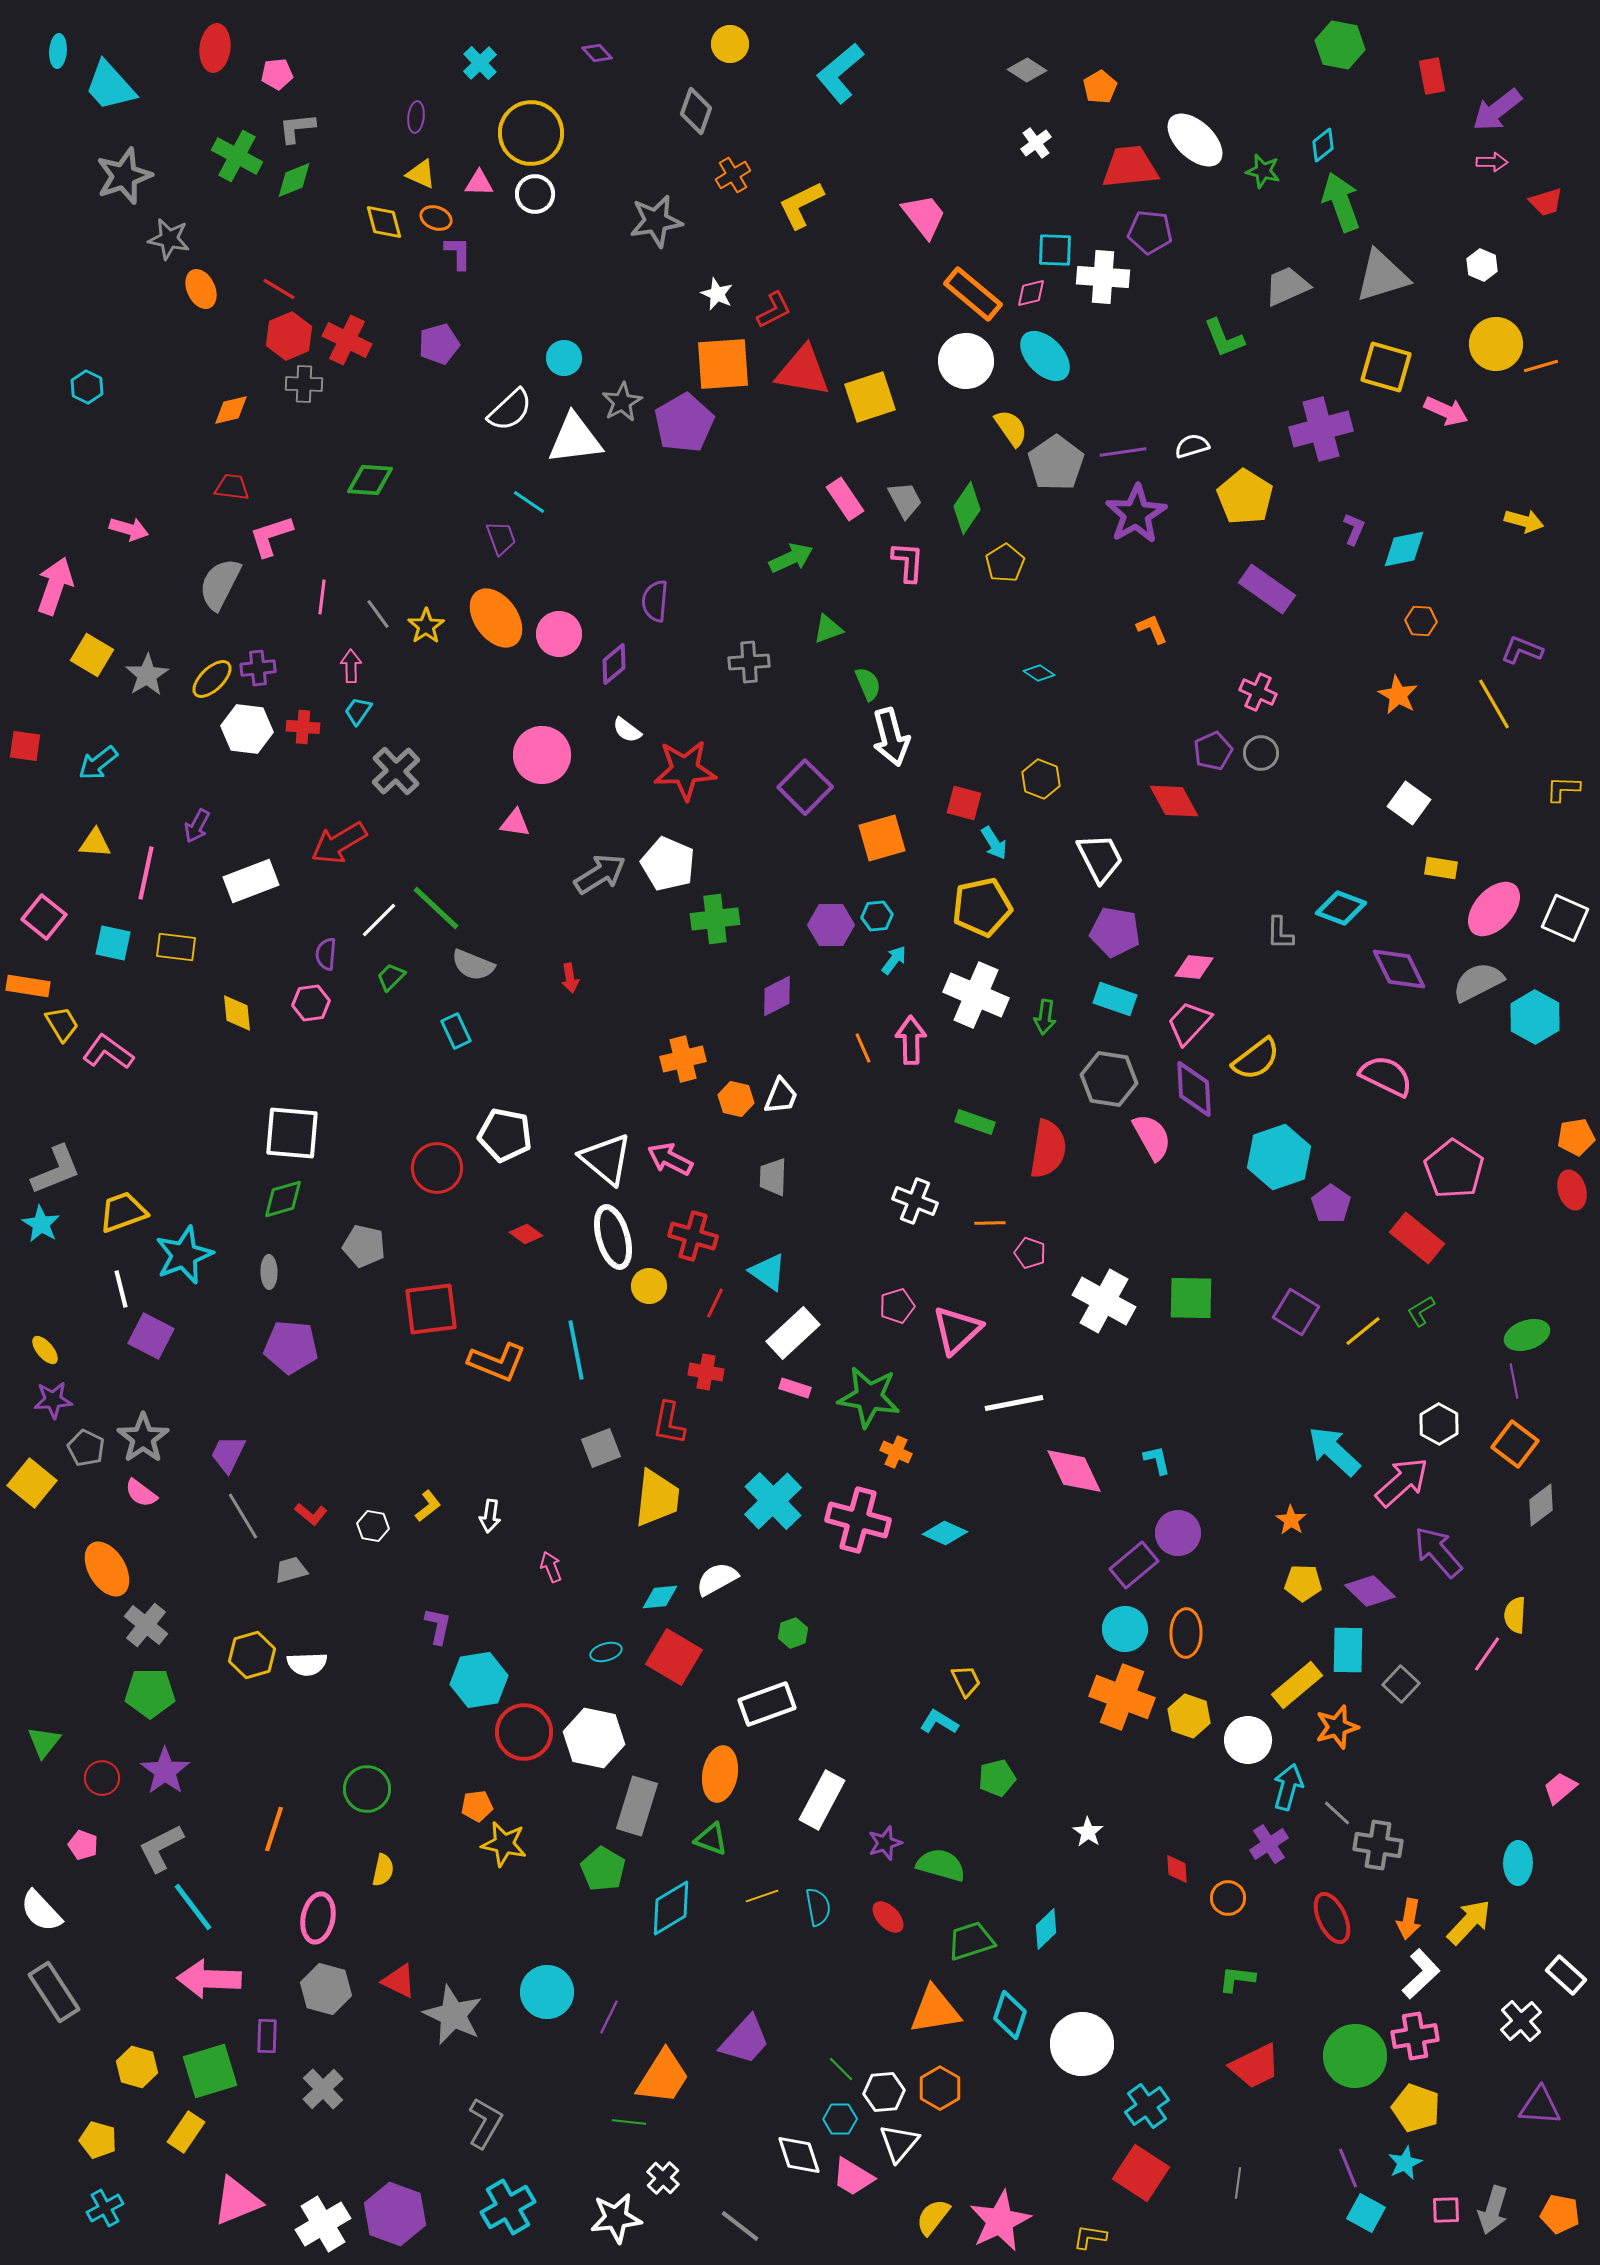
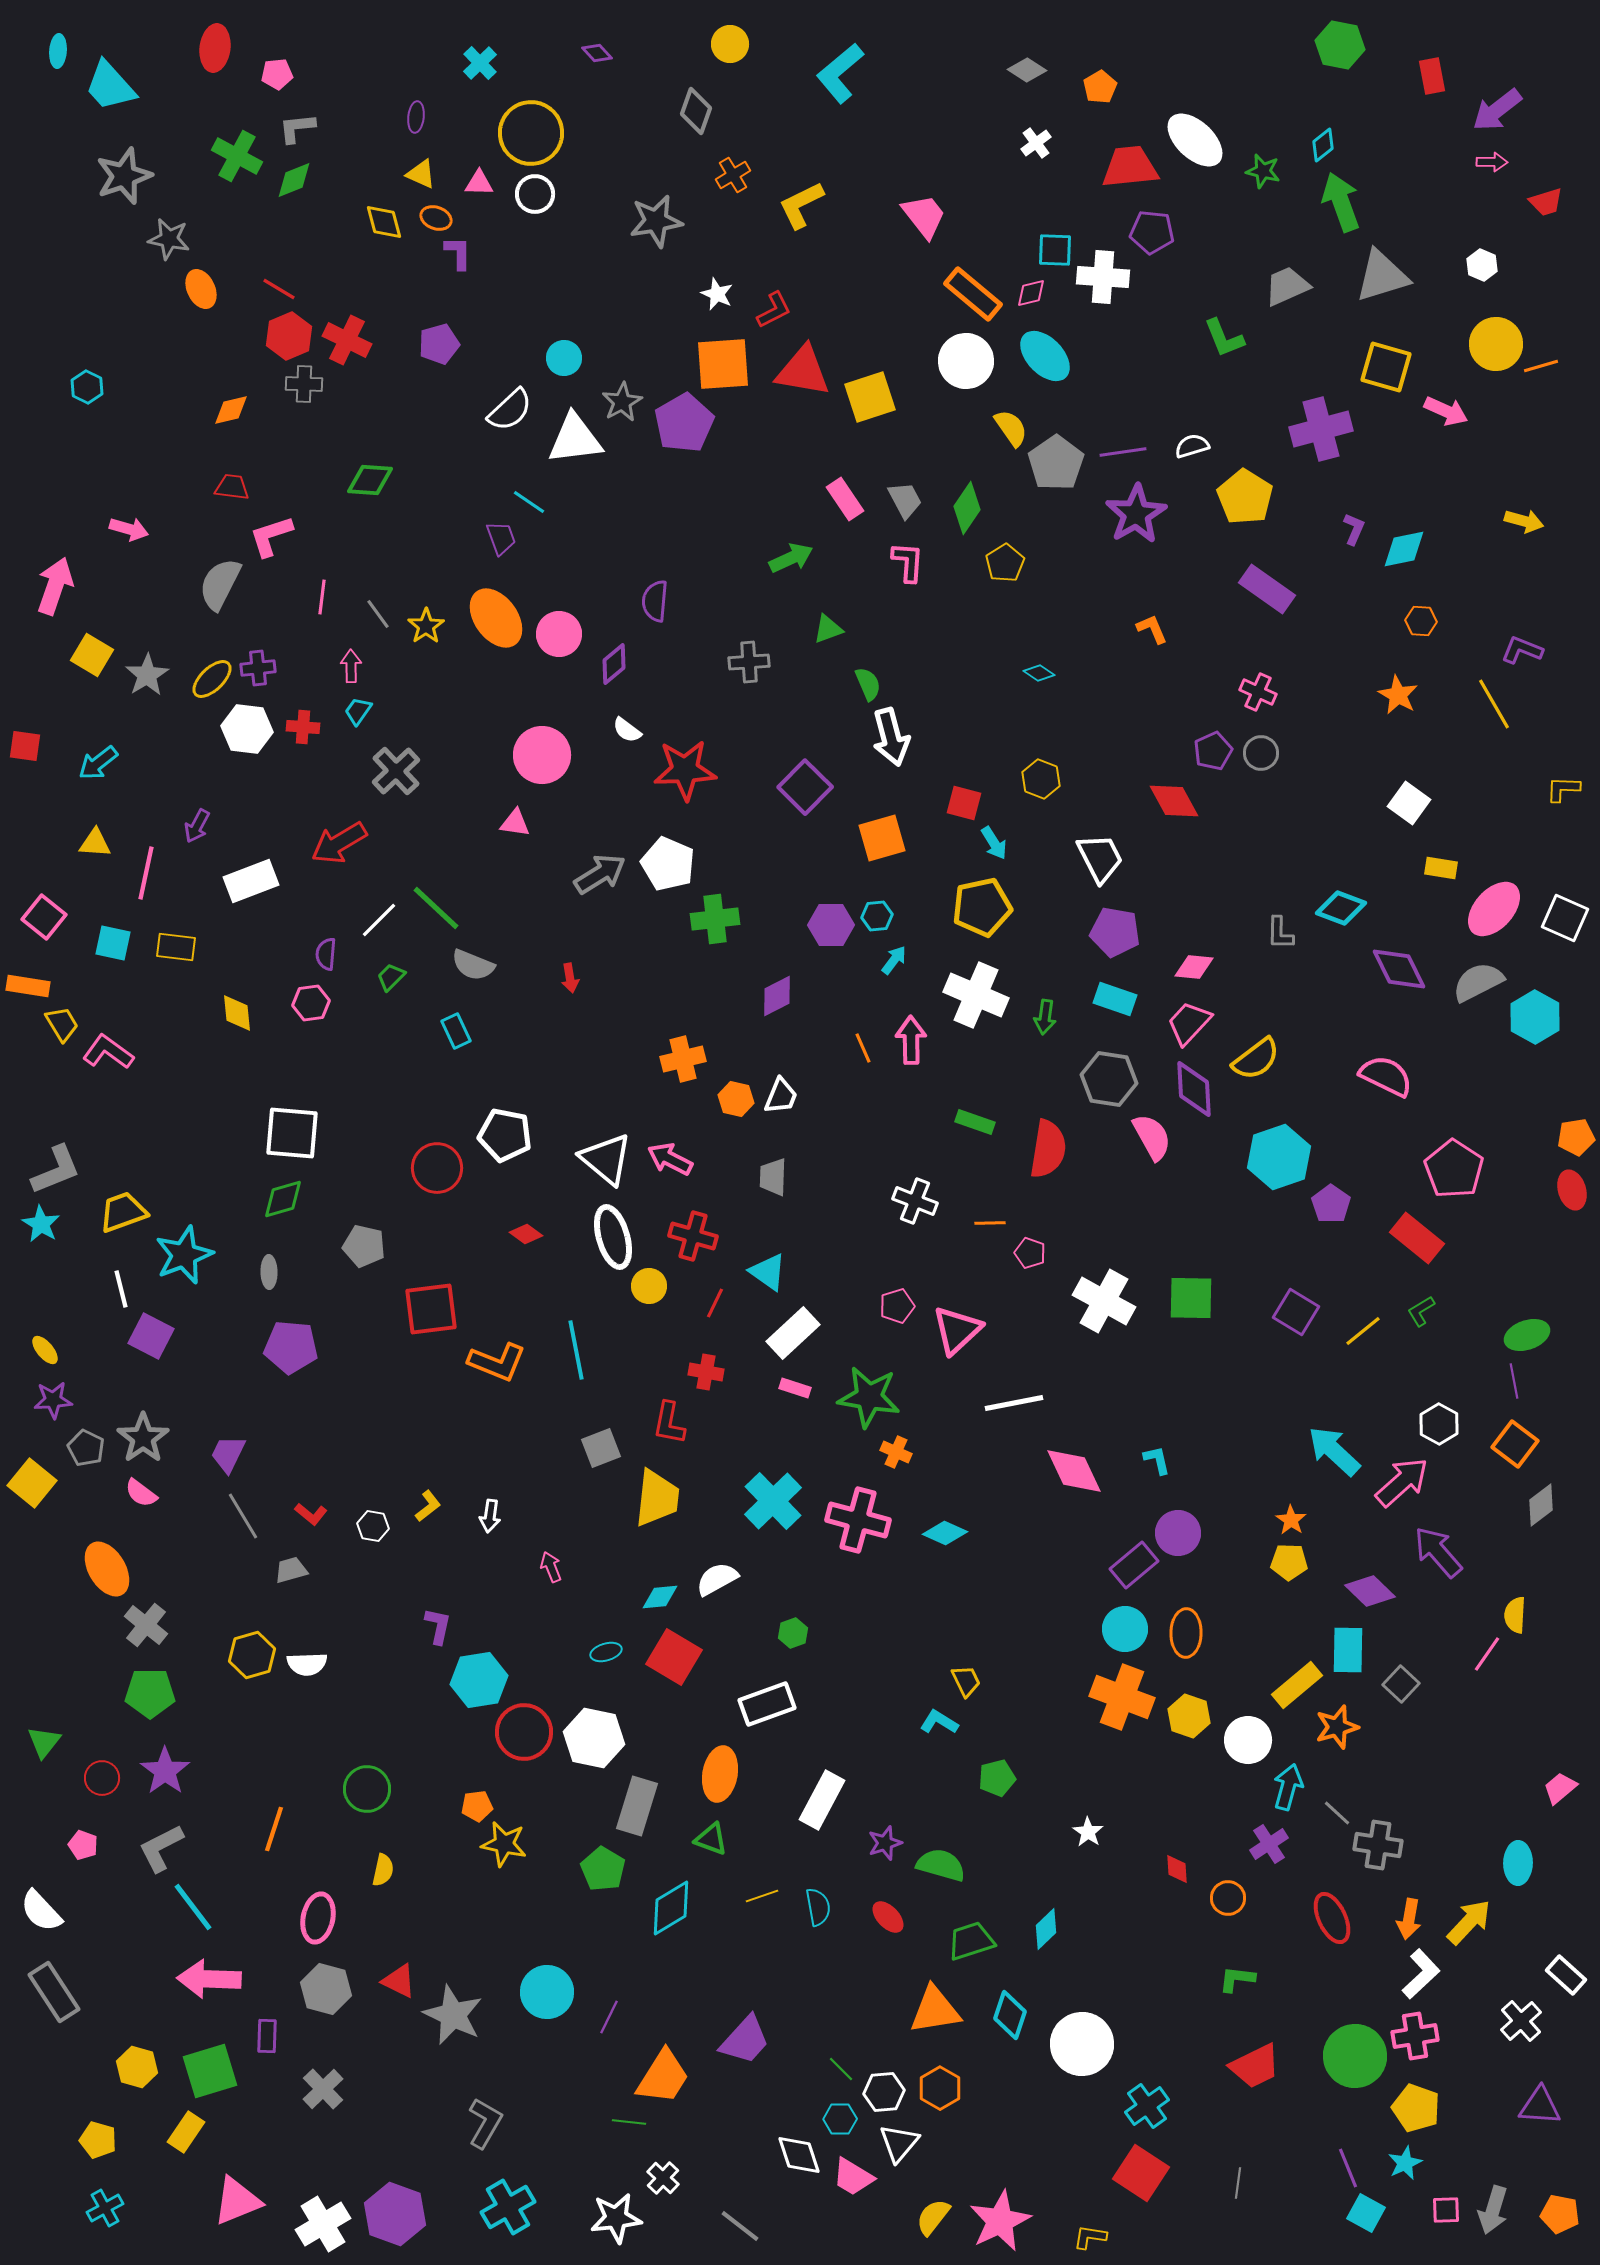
purple pentagon at (1150, 232): moved 2 px right
yellow pentagon at (1303, 1583): moved 14 px left, 21 px up
